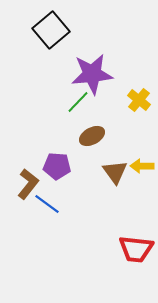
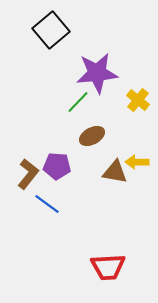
purple star: moved 5 px right, 1 px up
yellow cross: moved 1 px left
yellow arrow: moved 5 px left, 4 px up
brown triangle: rotated 44 degrees counterclockwise
brown L-shape: moved 10 px up
red trapezoid: moved 28 px left, 18 px down; rotated 9 degrees counterclockwise
